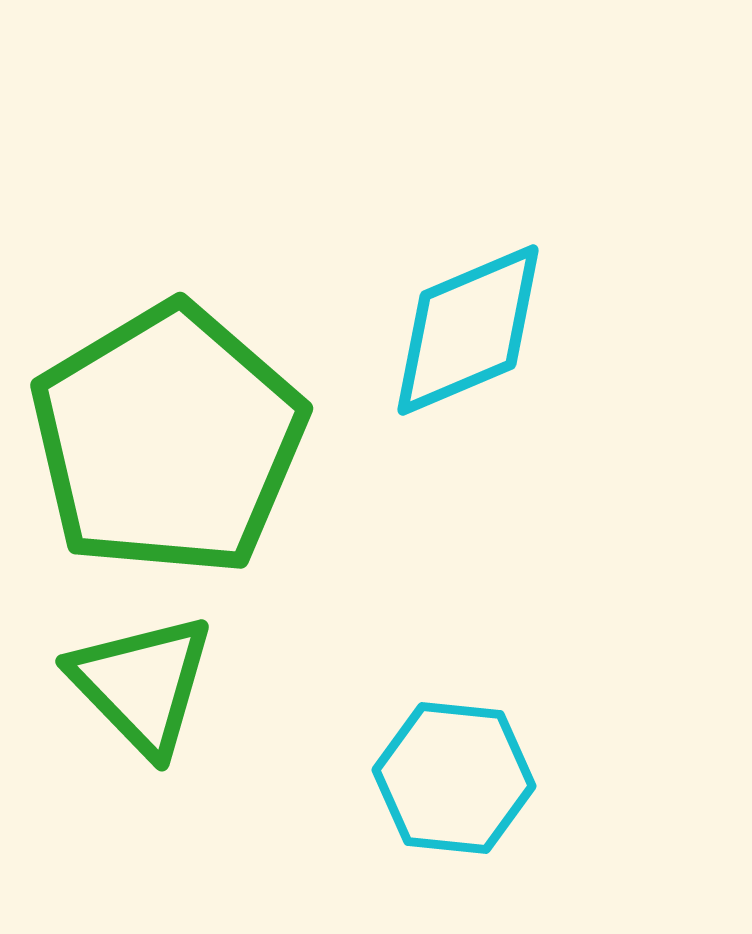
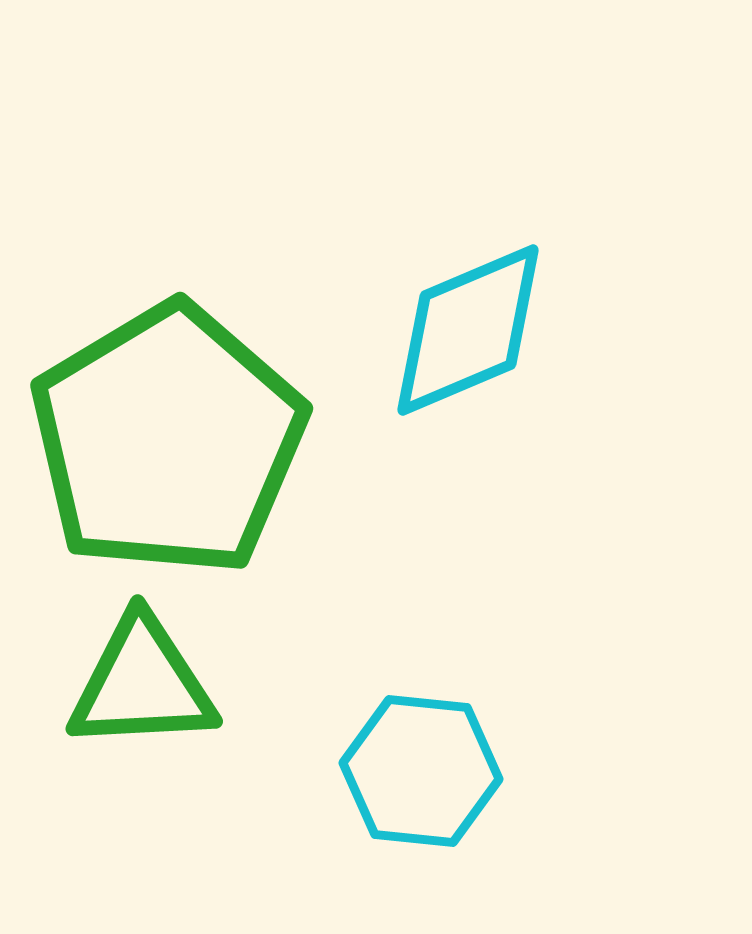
green triangle: rotated 49 degrees counterclockwise
cyan hexagon: moved 33 px left, 7 px up
